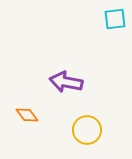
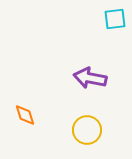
purple arrow: moved 24 px right, 4 px up
orange diamond: moved 2 px left; rotated 20 degrees clockwise
